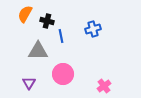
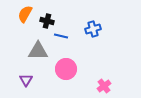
blue line: rotated 64 degrees counterclockwise
pink circle: moved 3 px right, 5 px up
purple triangle: moved 3 px left, 3 px up
